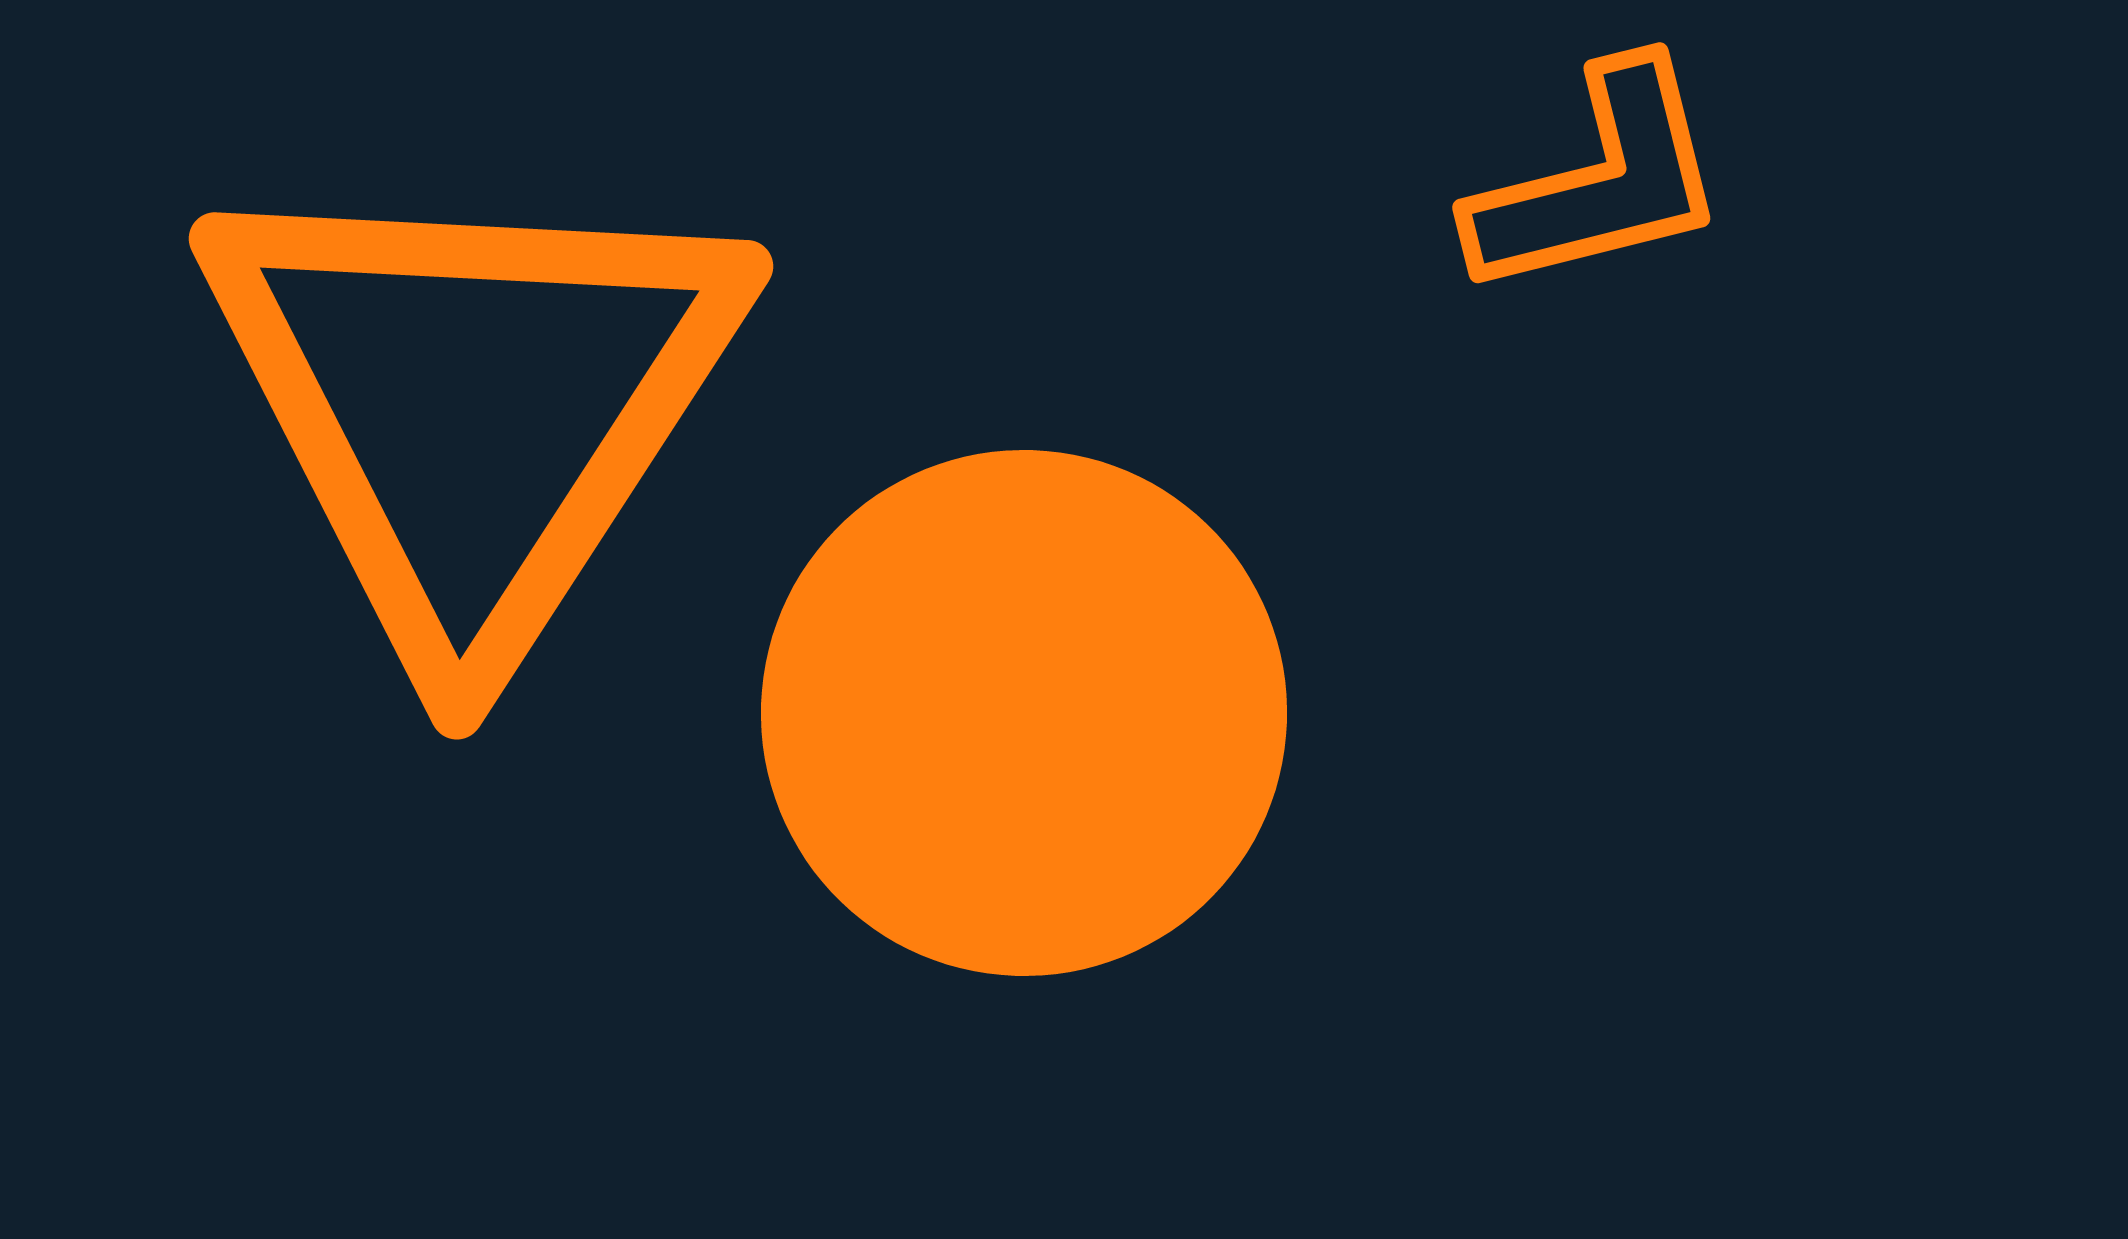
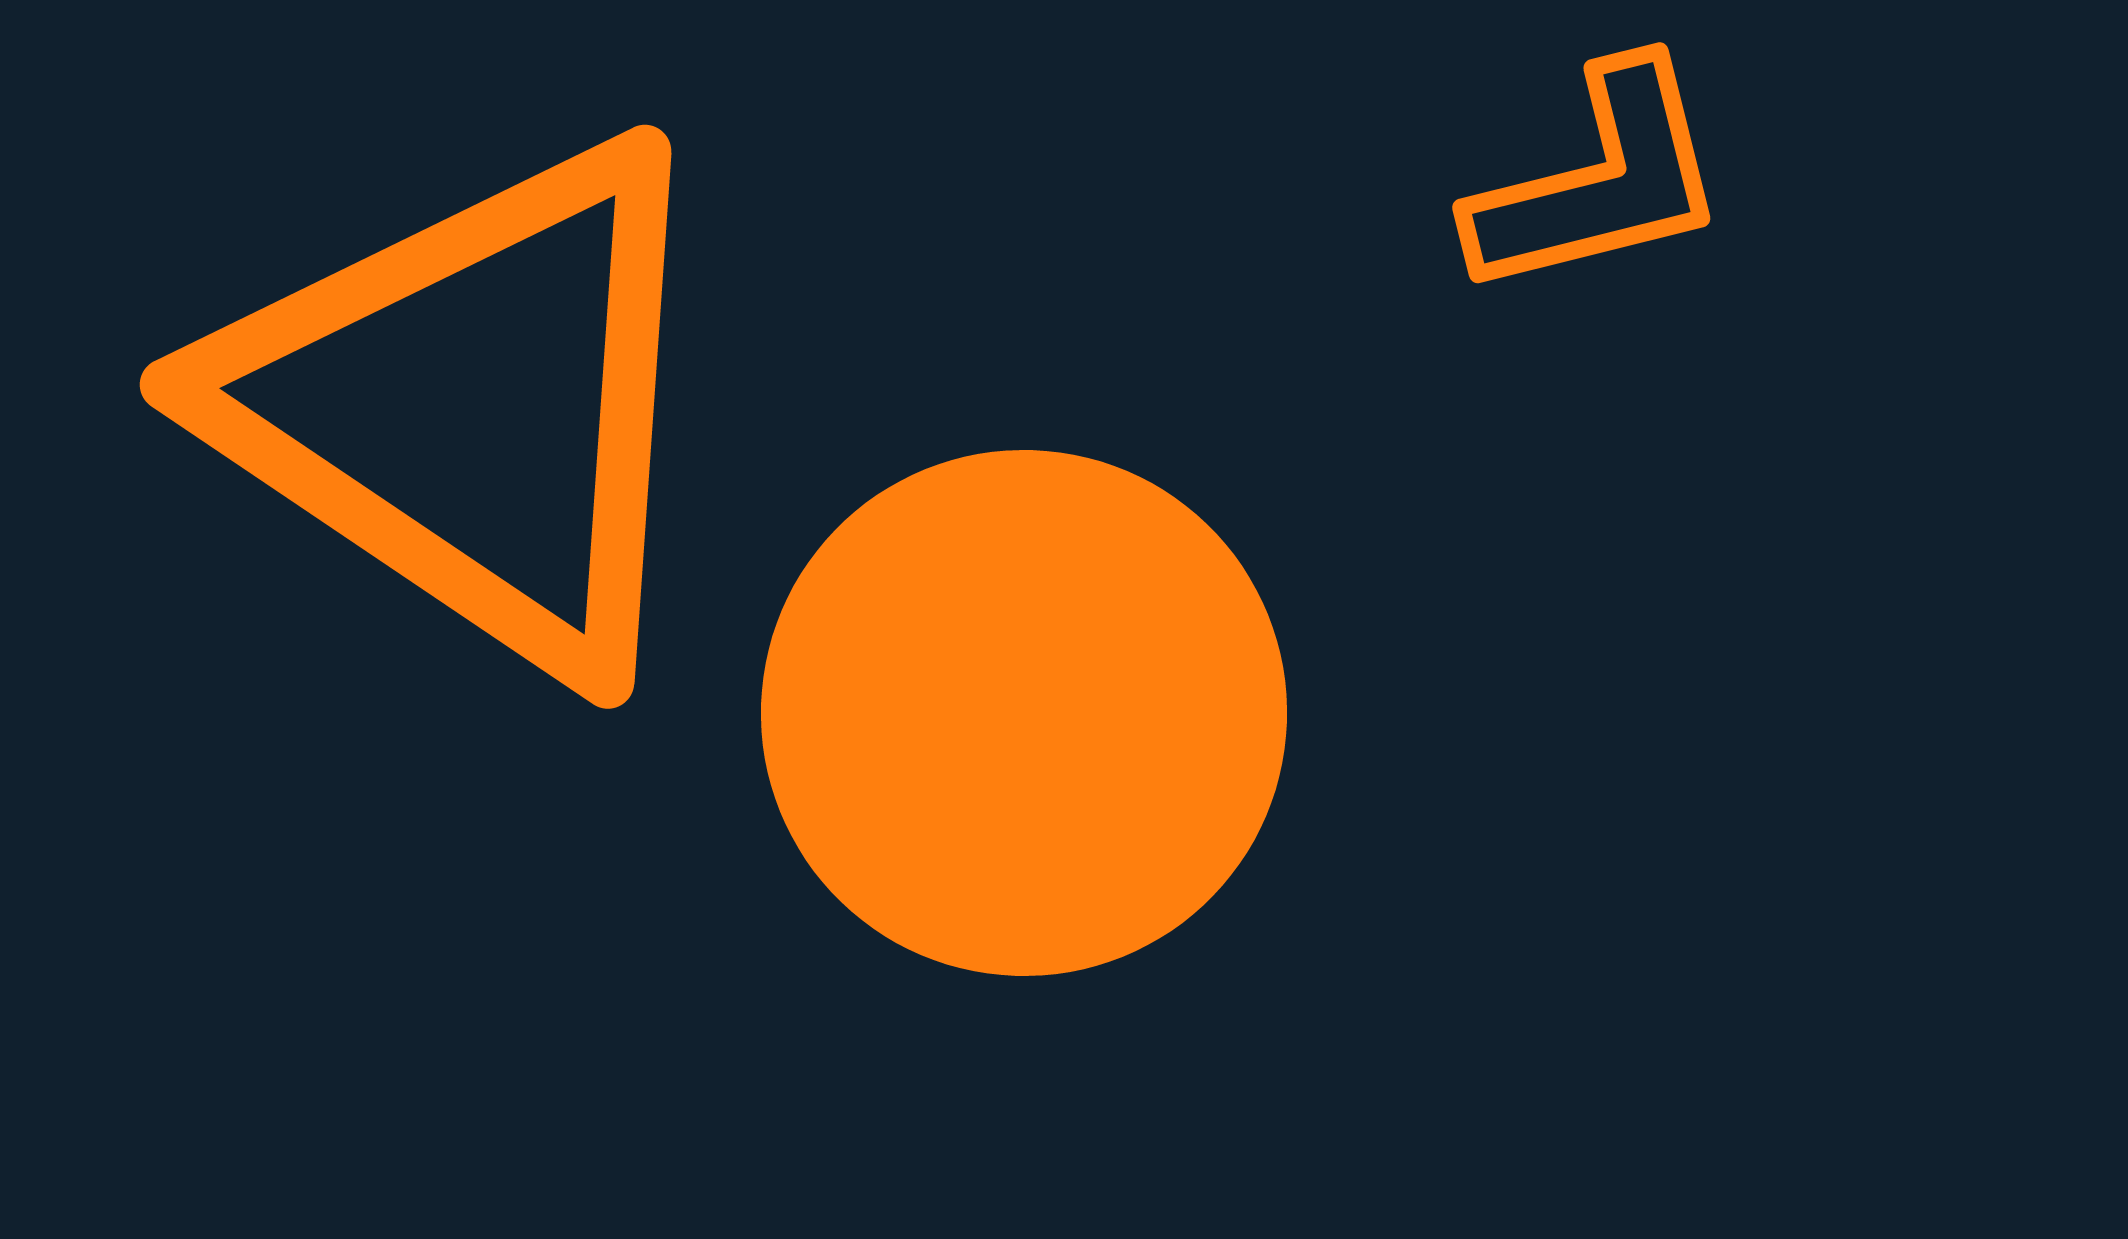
orange triangle: rotated 29 degrees counterclockwise
